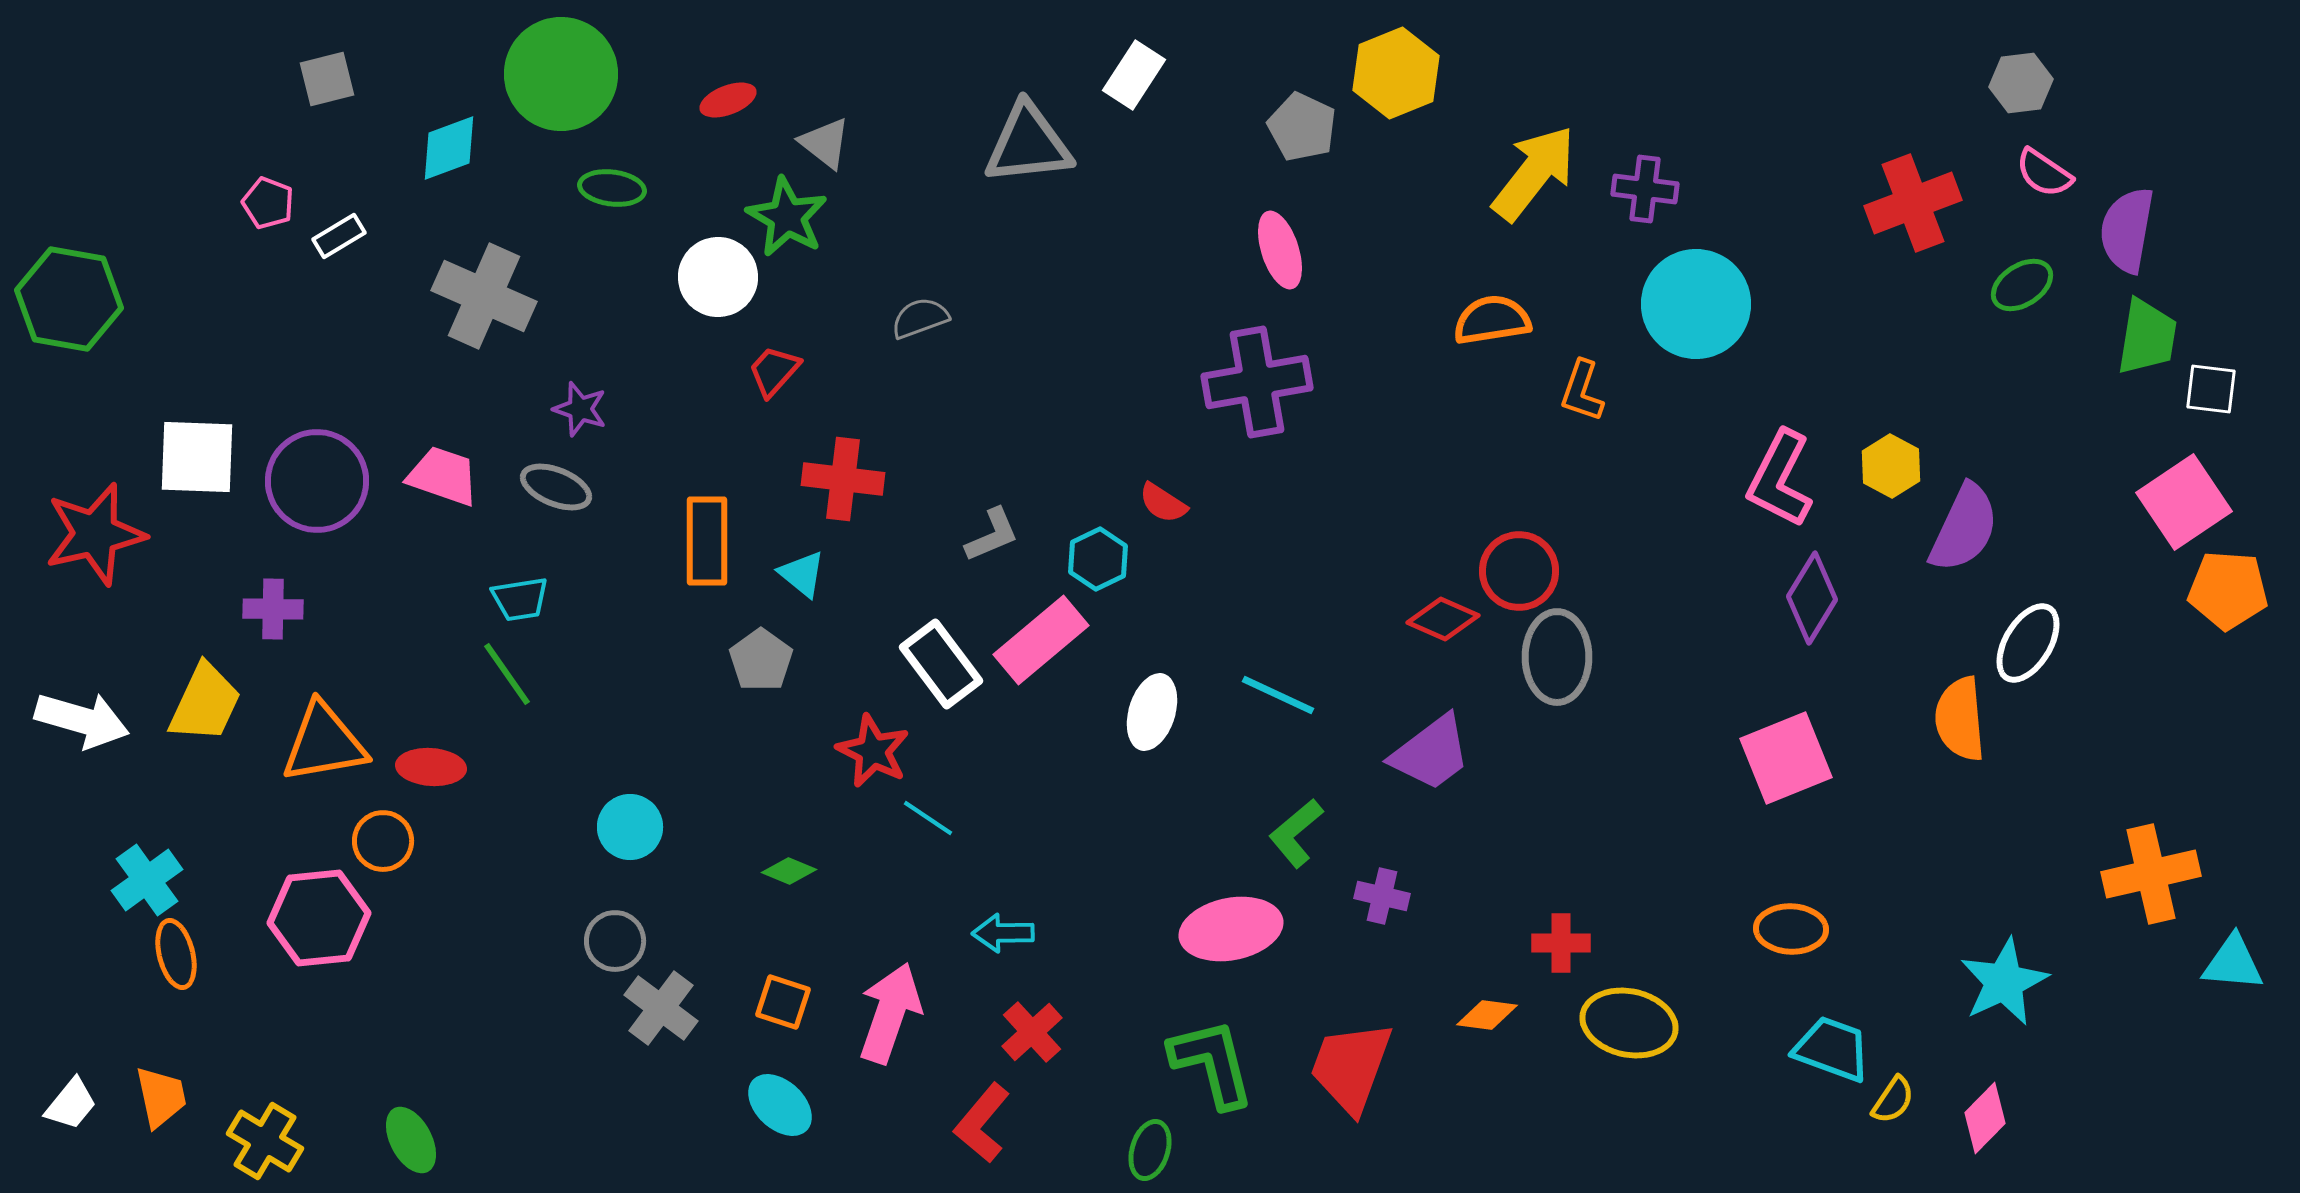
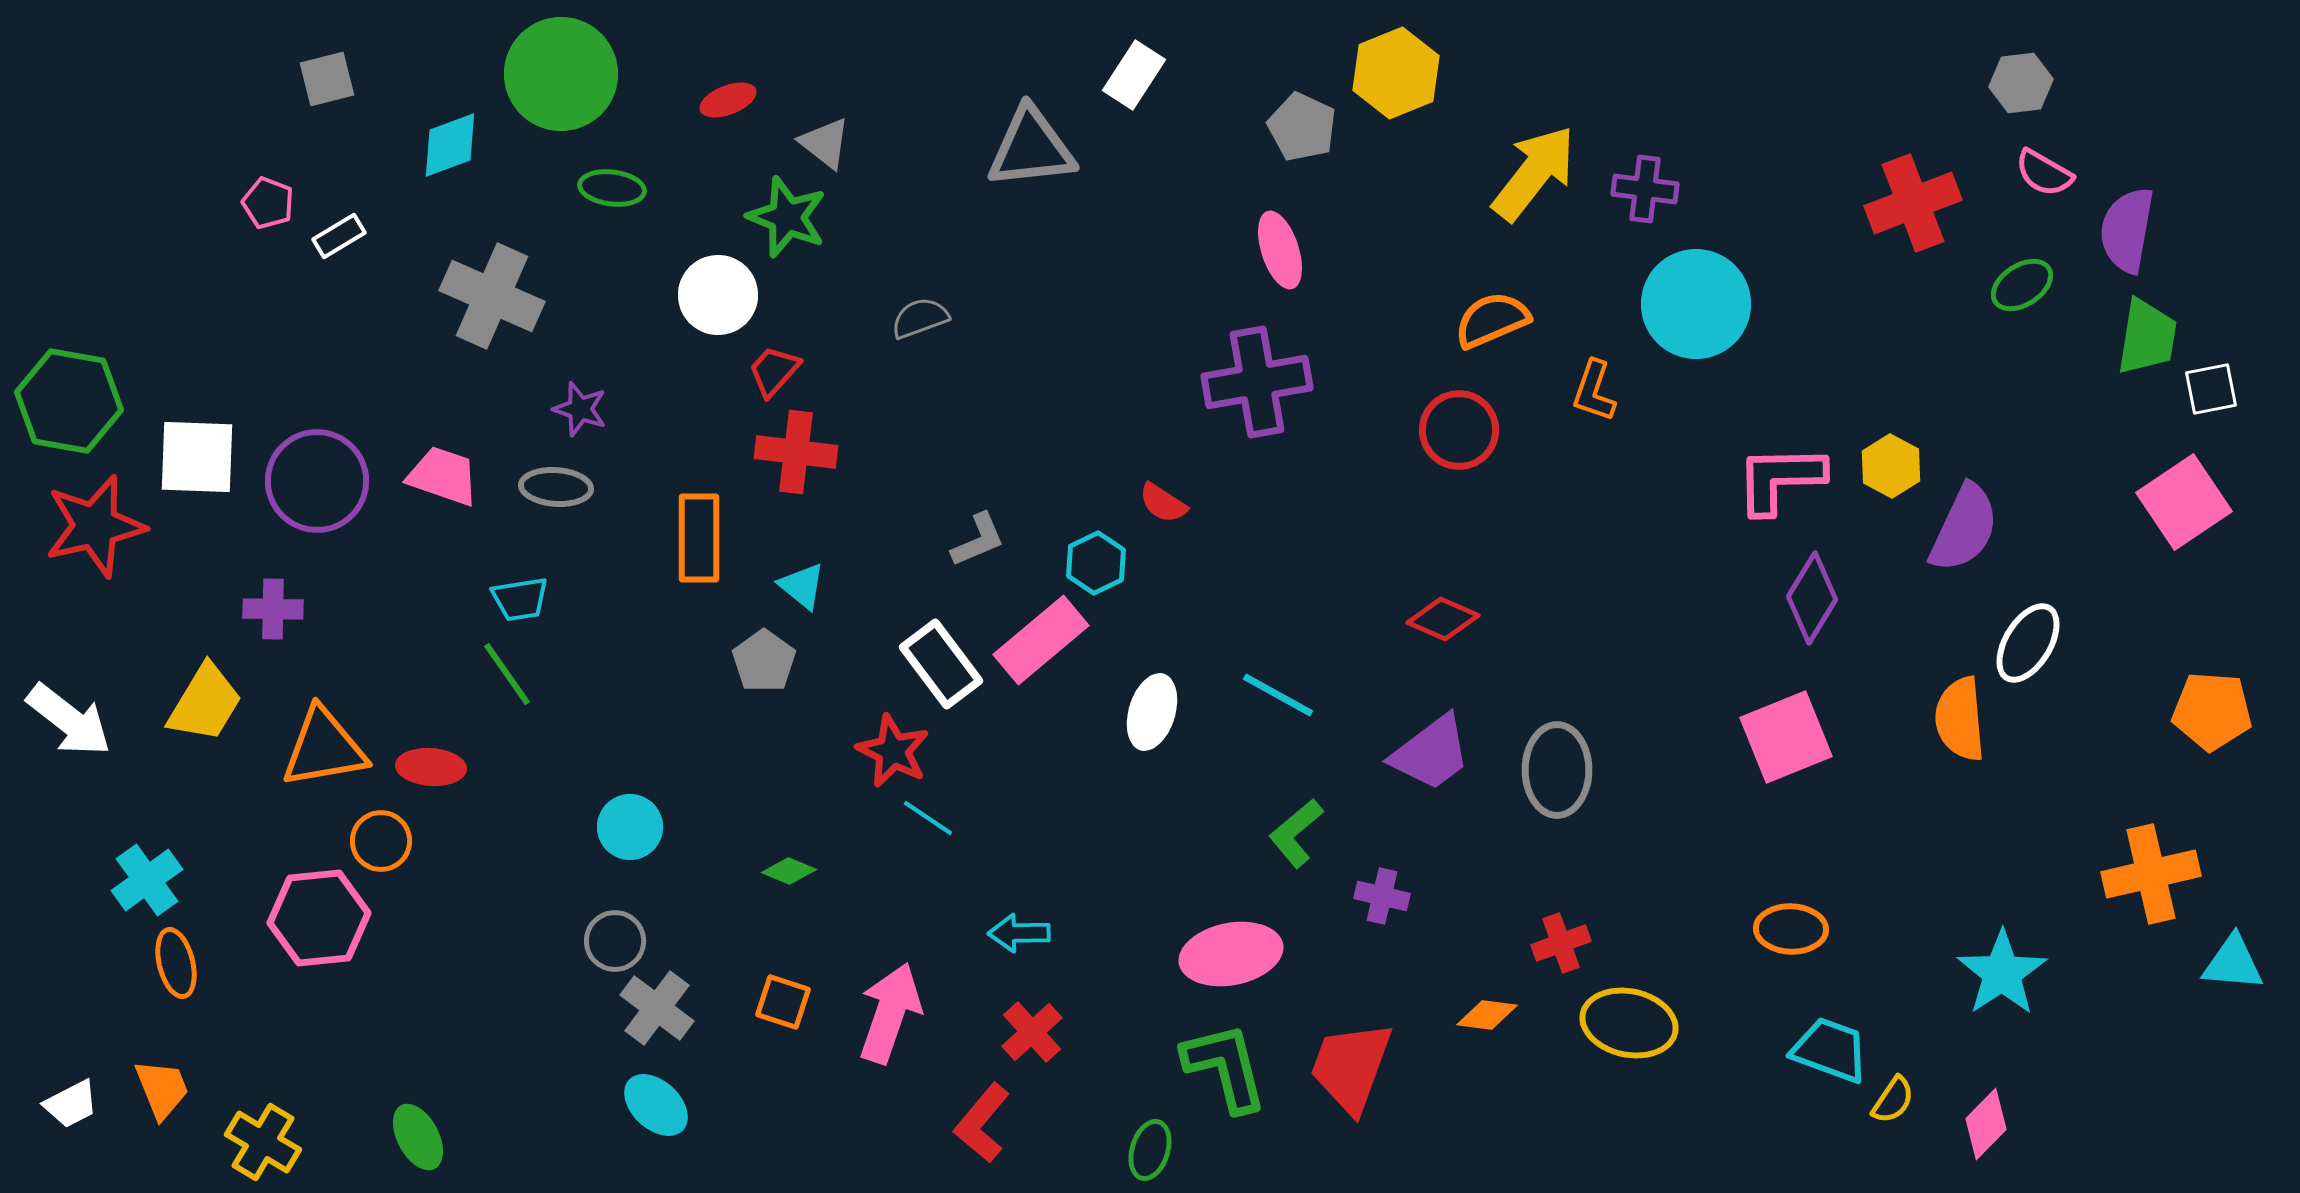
gray triangle at (1028, 144): moved 3 px right, 4 px down
cyan diamond at (449, 148): moved 1 px right, 3 px up
pink semicircle at (2044, 173): rotated 4 degrees counterclockwise
green star at (787, 217): rotated 8 degrees counterclockwise
white circle at (718, 277): moved 18 px down
gray cross at (484, 296): moved 8 px right
green hexagon at (69, 299): moved 102 px down
orange semicircle at (1492, 320): rotated 14 degrees counterclockwise
white square at (2211, 389): rotated 18 degrees counterclockwise
orange L-shape at (1582, 391): moved 12 px right
red cross at (843, 479): moved 47 px left, 27 px up
pink L-shape at (1780, 479): rotated 62 degrees clockwise
gray ellipse at (556, 487): rotated 18 degrees counterclockwise
red star at (95, 534): moved 8 px up
gray L-shape at (992, 535): moved 14 px left, 5 px down
orange rectangle at (707, 541): moved 8 px left, 3 px up
cyan hexagon at (1098, 559): moved 2 px left, 4 px down
red circle at (1519, 571): moved 60 px left, 141 px up
cyan triangle at (802, 574): moved 12 px down
orange pentagon at (2228, 590): moved 16 px left, 121 px down
gray ellipse at (1557, 657): moved 113 px down
gray pentagon at (761, 660): moved 3 px right, 1 px down
cyan line at (1278, 695): rotated 4 degrees clockwise
yellow trapezoid at (205, 703): rotated 6 degrees clockwise
white arrow at (82, 720): moved 13 px left; rotated 22 degrees clockwise
orange triangle at (324, 743): moved 5 px down
red star at (873, 751): moved 20 px right
pink square at (1786, 758): moved 21 px up
orange circle at (383, 841): moved 2 px left
pink ellipse at (1231, 929): moved 25 px down
cyan arrow at (1003, 933): moved 16 px right
red cross at (1561, 943): rotated 20 degrees counterclockwise
orange ellipse at (176, 954): moved 9 px down
cyan star at (2004, 982): moved 2 px left, 9 px up; rotated 8 degrees counterclockwise
gray cross at (661, 1008): moved 4 px left
cyan trapezoid at (1832, 1049): moved 2 px left, 1 px down
green L-shape at (1212, 1063): moved 13 px right, 4 px down
orange trapezoid at (161, 1097): moved 1 px right, 8 px up; rotated 10 degrees counterclockwise
white trapezoid at (71, 1104): rotated 24 degrees clockwise
cyan ellipse at (780, 1105): moved 124 px left
pink diamond at (1985, 1118): moved 1 px right, 6 px down
green ellipse at (411, 1140): moved 7 px right, 3 px up
yellow cross at (265, 1141): moved 2 px left, 1 px down
